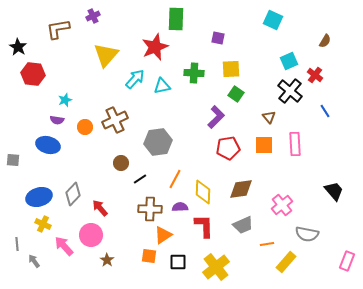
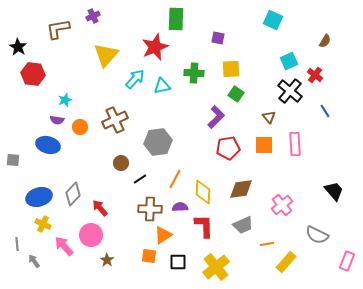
orange circle at (85, 127): moved 5 px left
gray semicircle at (307, 234): moved 10 px right, 1 px down; rotated 15 degrees clockwise
